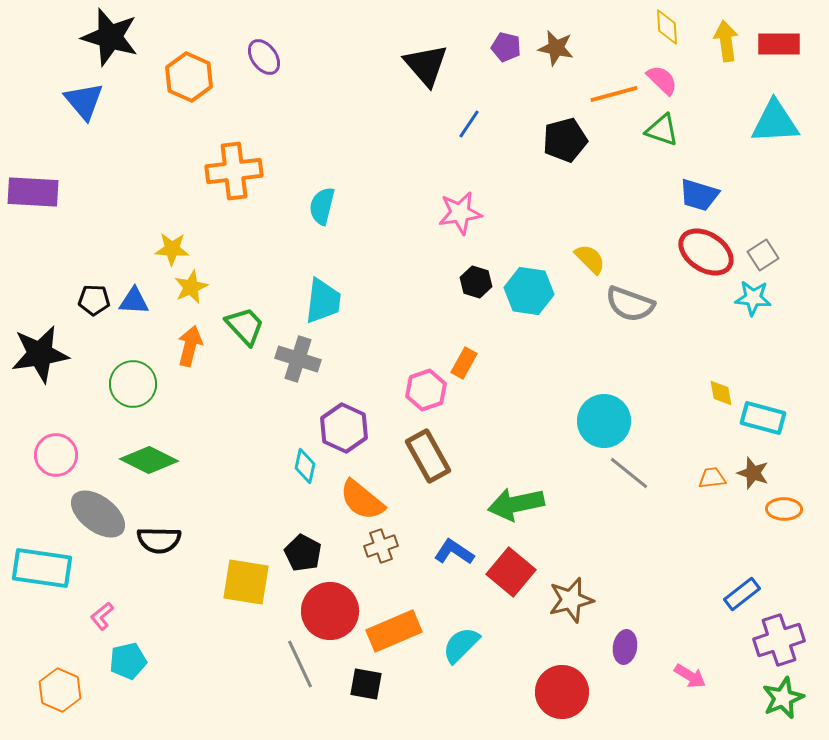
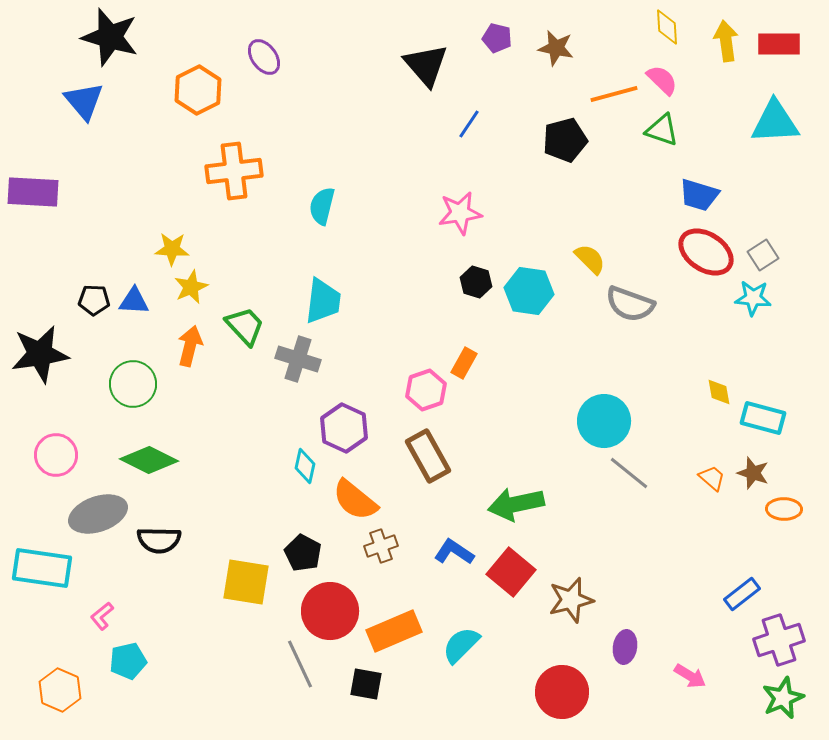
purple pentagon at (506, 47): moved 9 px left, 9 px up
orange hexagon at (189, 77): moved 9 px right, 13 px down; rotated 9 degrees clockwise
yellow diamond at (721, 393): moved 2 px left, 1 px up
orange trapezoid at (712, 478): rotated 48 degrees clockwise
orange semicircle at (362, 500): moved 7 px left
gray ellipse at (98, 514): rotated 56 degrees counterclockwise
